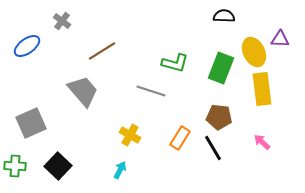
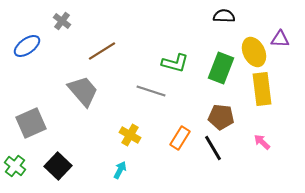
brown pentagon: moved 2 px right
green cross: rotated 35 degrees clockwise
